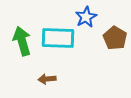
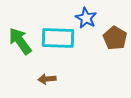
blue star: moved 1 px down; rotated 15 degrees counterclockwise
green arrow: moved 2 px left; rotated 20 degrees counterclockwise
